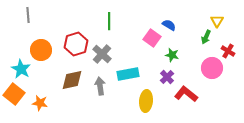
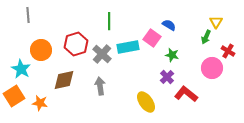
yellow triangle: moved 1 px left, 1 px down
cyan rectangle: moved 27 px up
brown diamond: moved 8 px left
orange square: moved 2 px down; rotated 20 degrees clockwise
yellow ellipse: moved 1 px down; rotated 40 degrees counterclockwise
